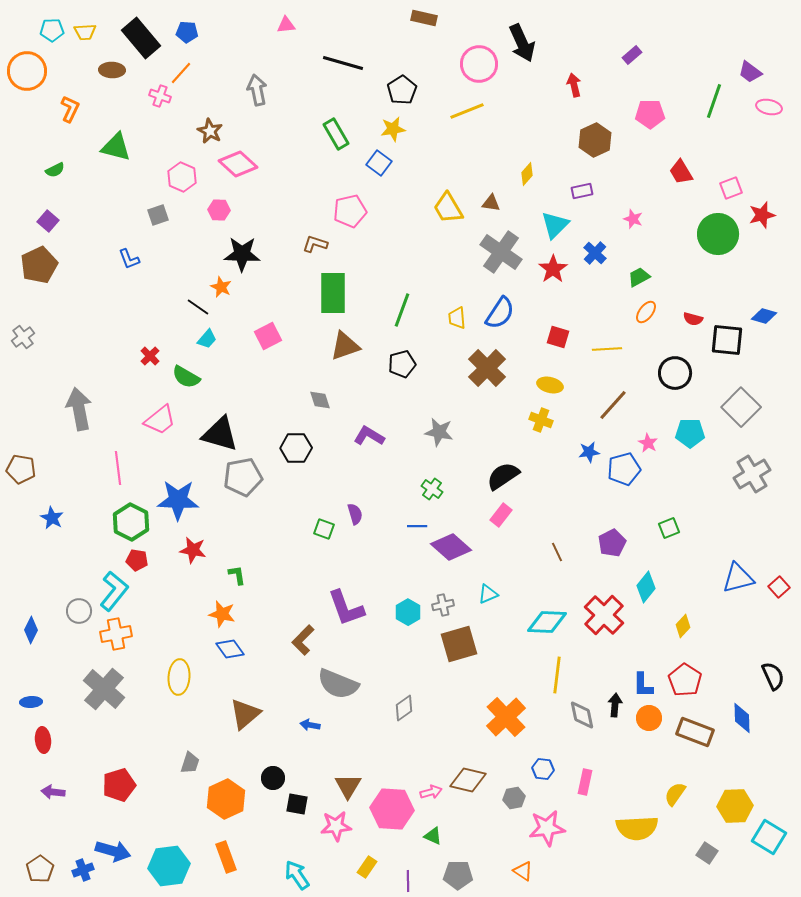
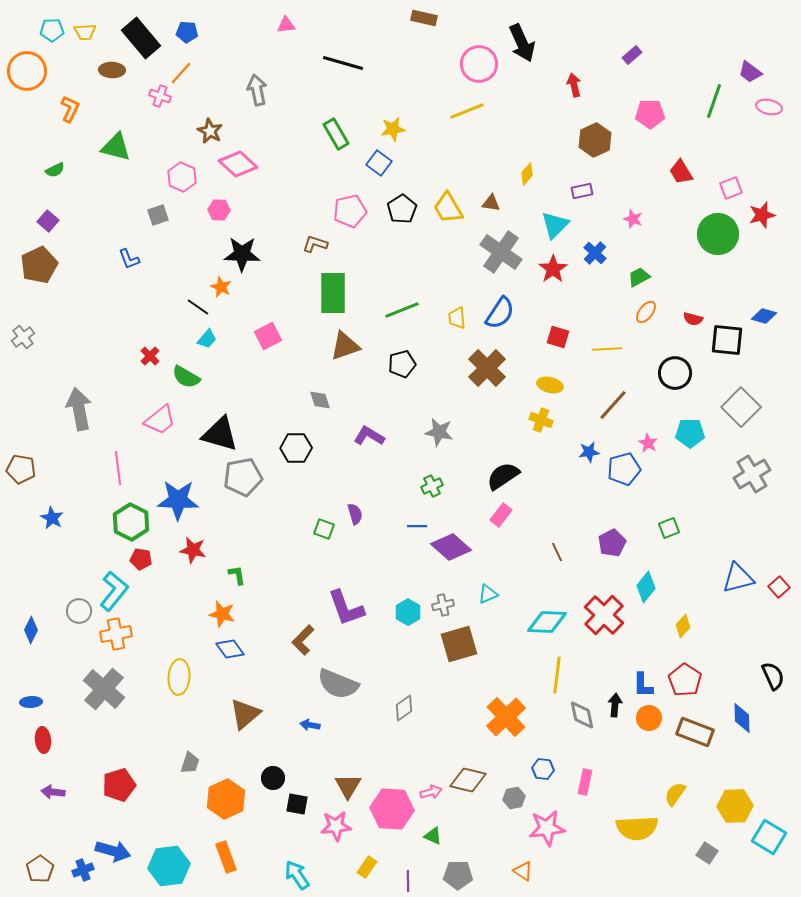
black pentagon at (402, 90): moved 119 px down
green line at (402, 310): rotated 48 degrees clockwise
green cross at (432, 489): moved 3 px up; rotated 30 degrees clockwise
red pentagon at (137, 560): moved 4 px right, 1 px up
